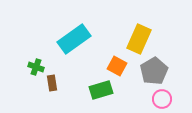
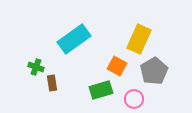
pink circle: moved 28 px left
